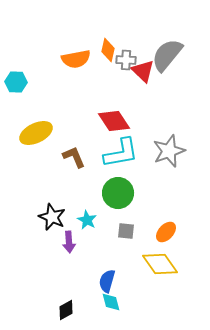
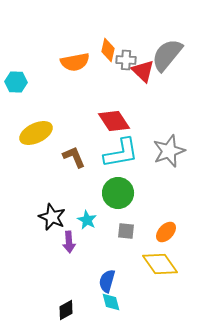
orange semicircle: moved 1 px left, 3 px down
